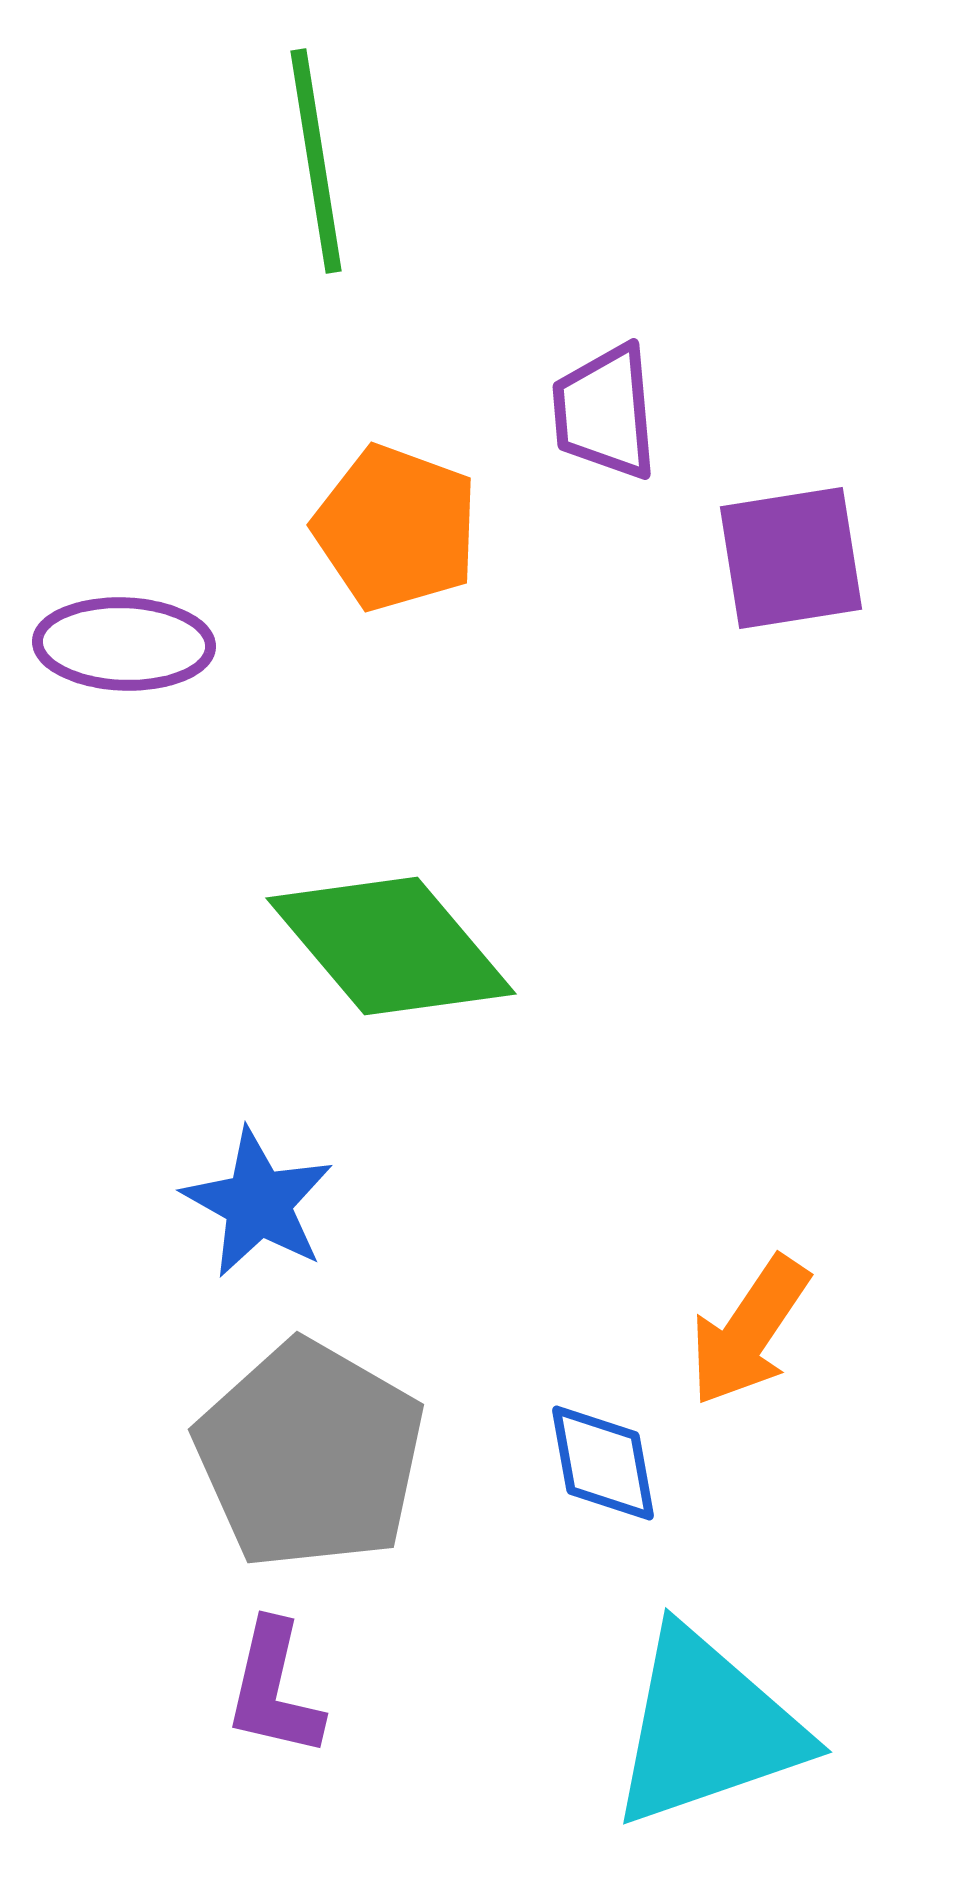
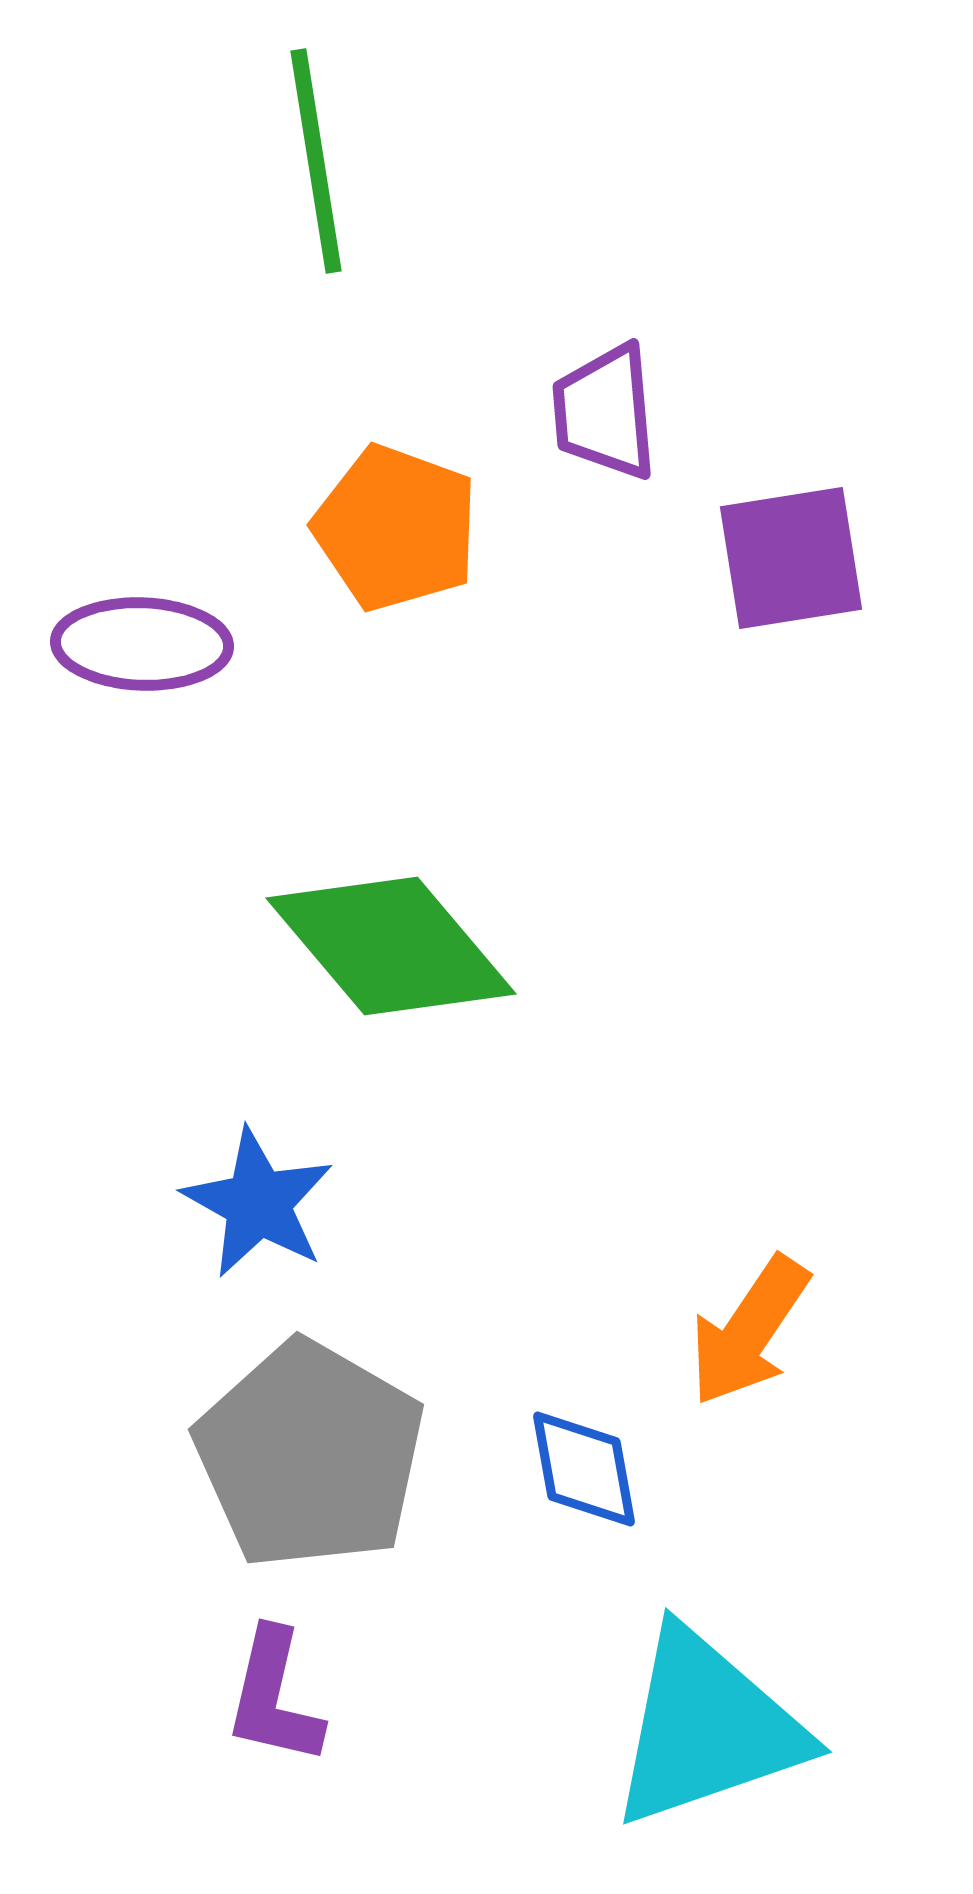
purple ellipse: moved 18 px right
blue diamond: moved 19 px left, 6 px down
purple L-shape: moved 8 px down
